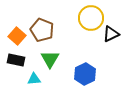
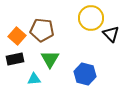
brown pentagon: rotated 15 degrees counterclockwise
black triangle: rotated 48 degrees counterclockwise
black rectangle: moved 1 px left, 1 px up; rotated 24 degrees counterclockwise
blue hexagon: rotated 20 degrees counterclockwise
